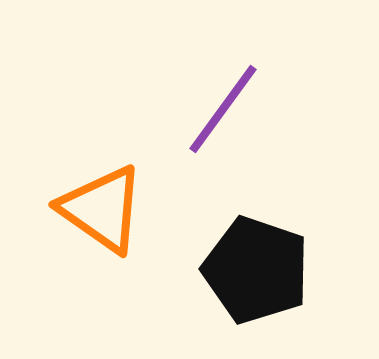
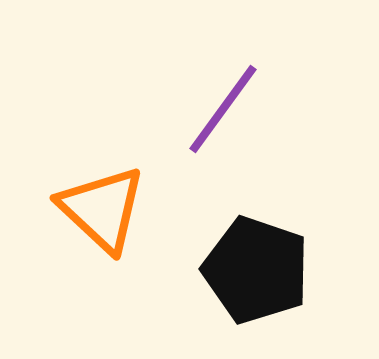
orange triangle: rotated 8 degrees clockwise
